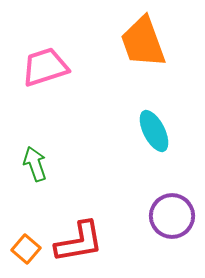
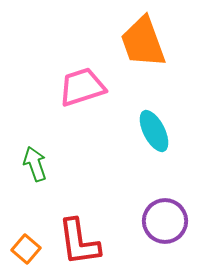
pink trapezoid: moved 37 px right, 20 px down
purple circle: moved 7 px left, 5 px down
red L-shape: rotated 92 degrees clockwise
